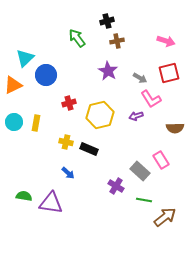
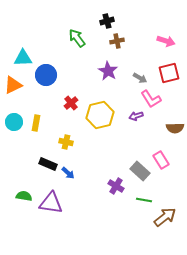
cyan triangle: moved 2 px left; rotated 42 degrees clockwise
red cross: moved 2 px right; rotated 24 degrees counterclockwise
black rectangle: moved 41 px left, 15 px down
